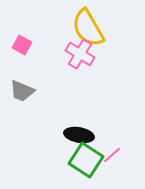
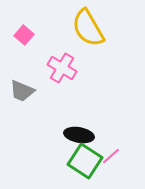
pink square: moved 2 px right, 10 px up; rotated 12 degrees clockwise
pink cross: moved 18 px left, 14 px down
pink line: moved 1 px left, 1 px down
green square: moved 1 px left, 1 px down
